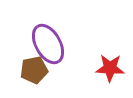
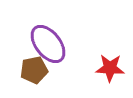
purple ellipse: rotated 9 degrees counterclockwise
